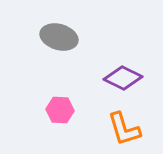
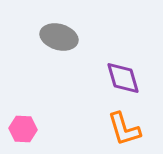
purple diamond: rotated 48 degrees clockwise
pink hexagon: moved 37 px left, 19 px down
